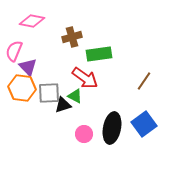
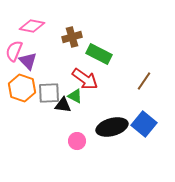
pink diamond: moved 5 px down
green rectangle: rotated 35 degrees clockwise
purple triangle: moved 6 px up
red arrow: moved 1 px down
orange hexagon: rotated 12 degrees clockwise
black triangle: rotated 24 degrees clockwise
blue square: rotated 15 degrees counterclockwise
black ellipse: moved 1 px up; rotated 64 degrees clockwise
pink circle: moved 7 px left, 7 px down
